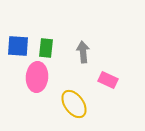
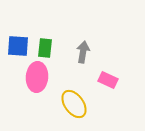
green rectangle: moved 1 px left
gray arrow: rotated 15 degrees clockwise
